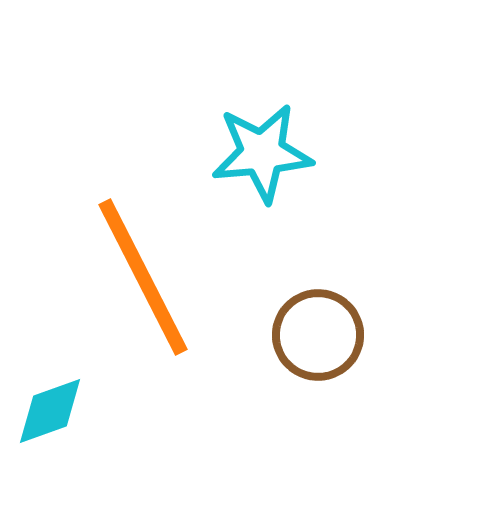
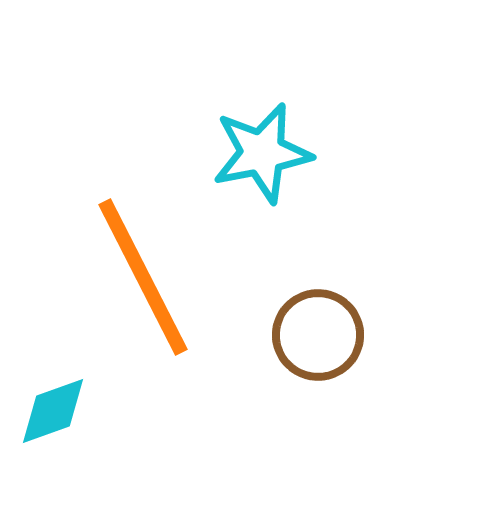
cyan star: rotated 6 degrees counterclockwise
cyan diamond: moved 3 px right
